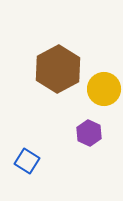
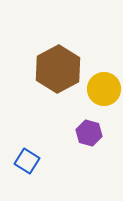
purple hexagon: rotated 10 degrees counterclockwise
